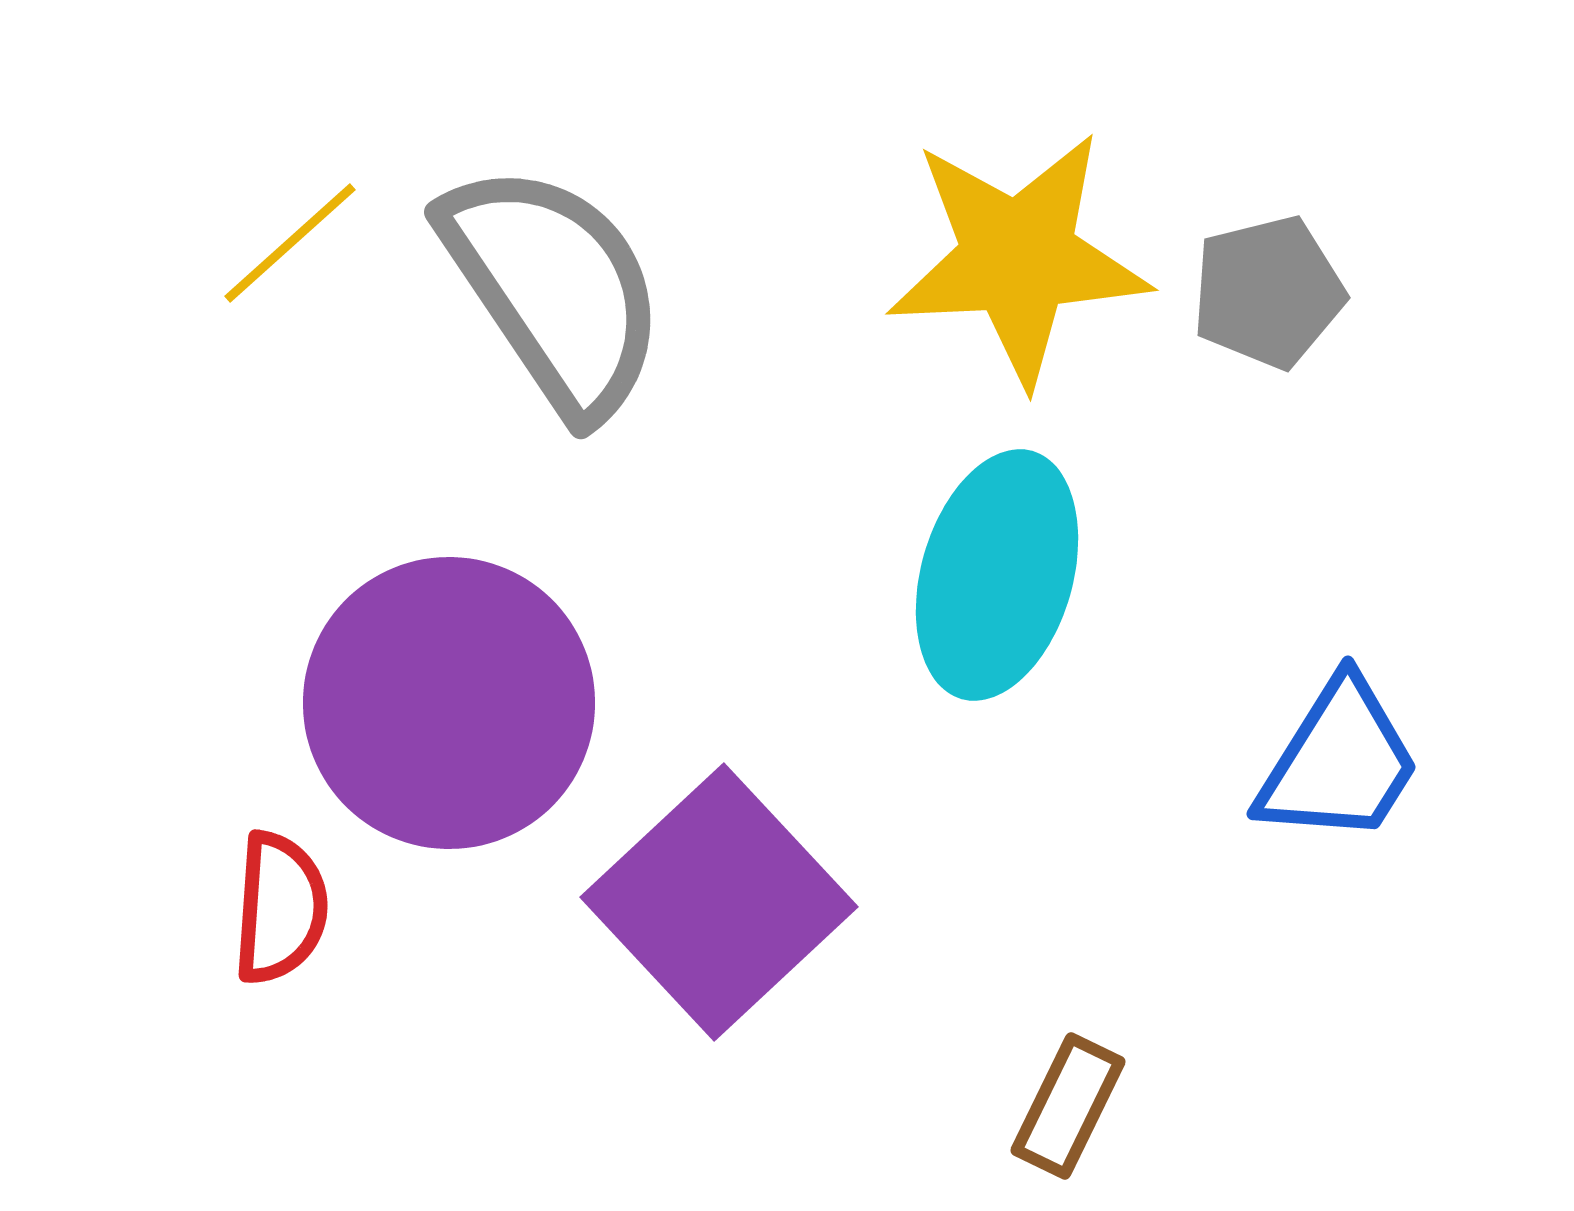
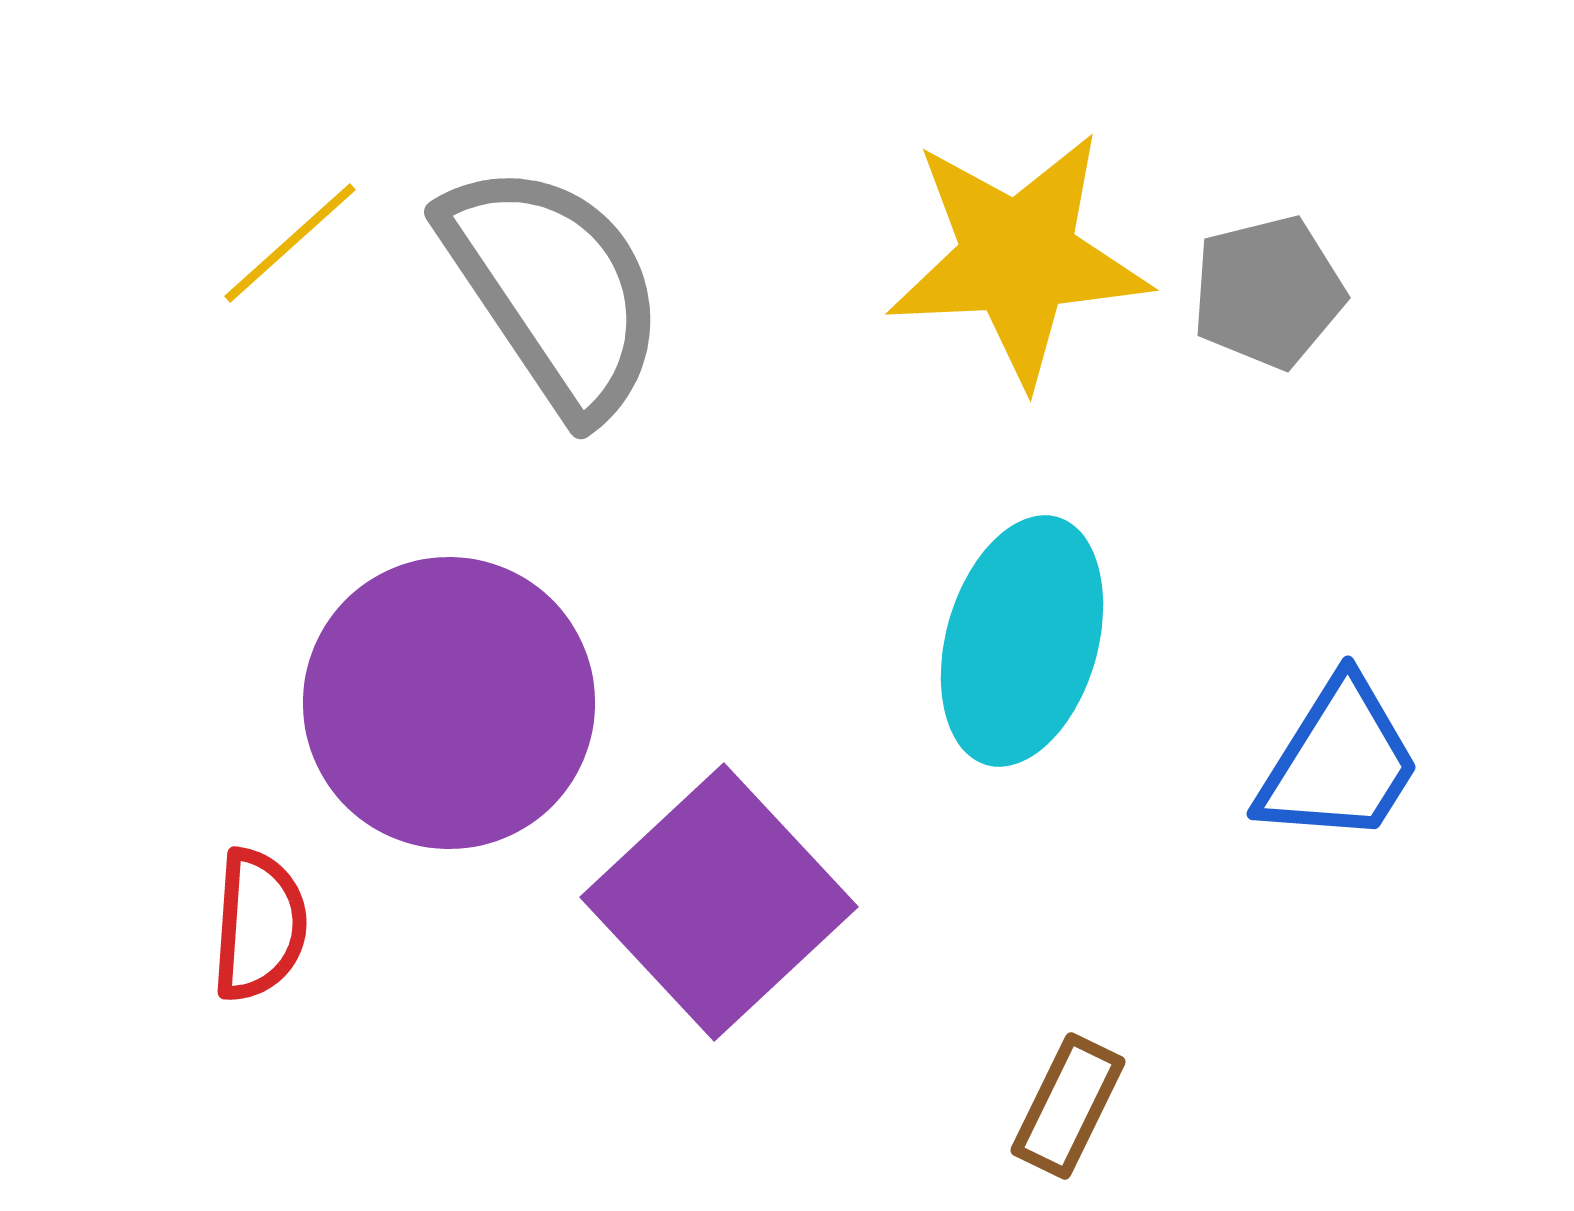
cyan ellipse: moved 25 px right, 66 px down
red semicircle: moved 21 px left, 17 px down
